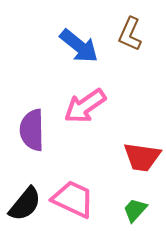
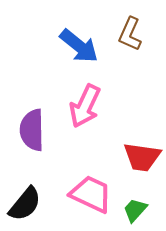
pink arrow: rotated 30 degrees counterclockwise
pink trapezoid: moved 18 px right, 5 px up
